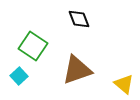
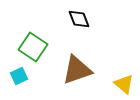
green square: moved 1 px down
cyan square: rotated 18 degrees clockwise
